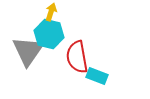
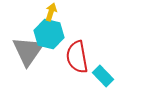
cyan rectangle: moved 6 px right; rotated 25 degrees clockwise
